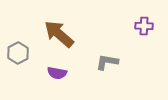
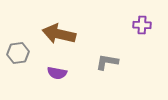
purple cross: moved 2 px left, 1 px up
brown arrow: rotated 28 degrees counterclockwise
gray hexagon: rotated 20 degrees clockwise
